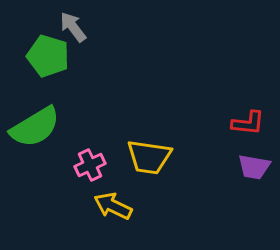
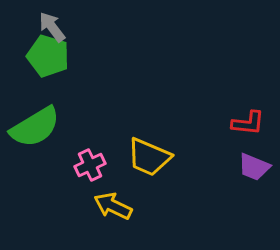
gray arrow: moved 21 px left
yellow trapezoid: rotated 15 degrees clockwise
purple trapezoid: rotated 12 degrees clockwise
